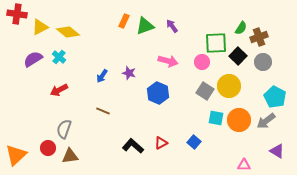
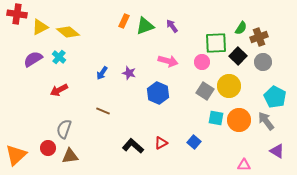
blue arrow: moved 3 px up
gray arrow: rotated 90 degrees clockwise
